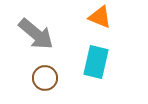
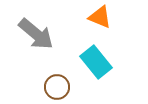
cyan rectangle: rotated 52 degrees counterclockwise
brown circle: moved 12 px right, 9 px down
